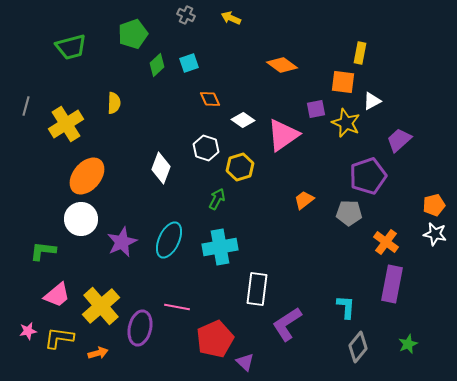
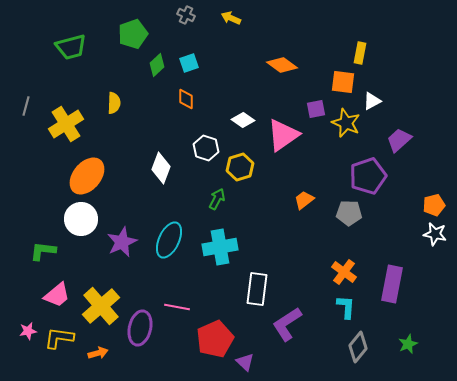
orange diamond at (210, 99): moved 24 px left; rotated 25 degrees clockwise
orange cross at (386, 242): moved 42 px left, 30 px down
